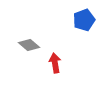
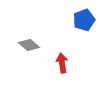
red arrow: moved 7 px right
